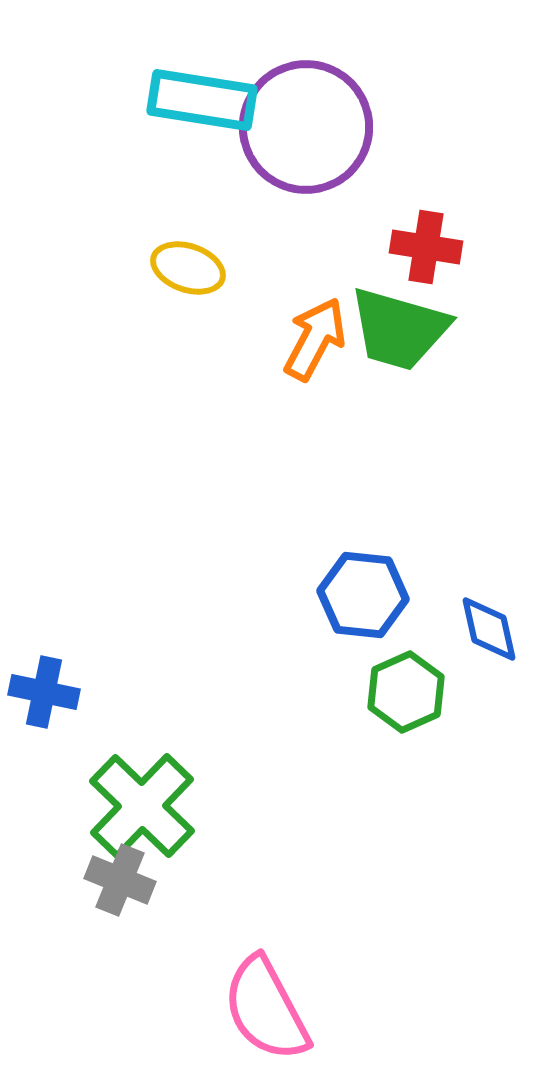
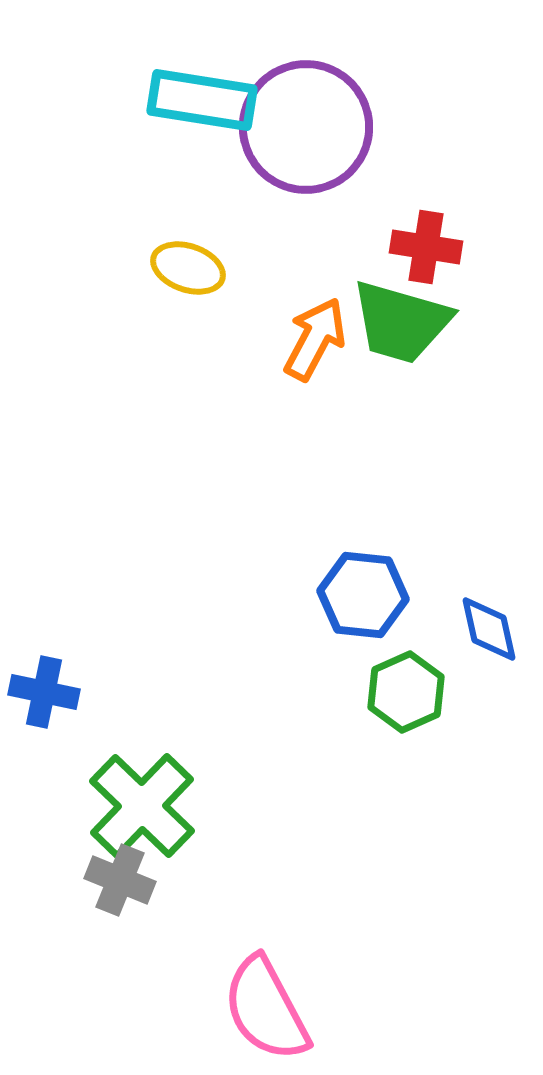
green trapezoid: moved 2 px right, 7 px up
